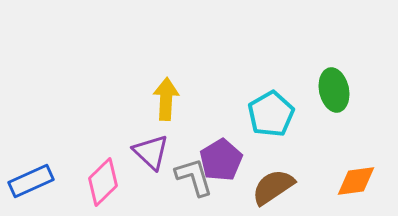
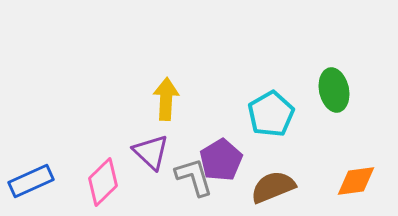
brown semicircle: rotated 12 degrees clockwise
